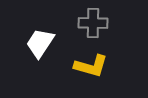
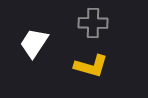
white trapezoid: moved 6 px left
